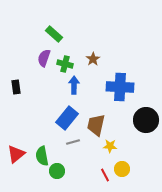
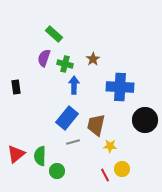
black circle: moved 1 px left
green semicircle: moved 2 px left; rotated 12 degrees clockwise
